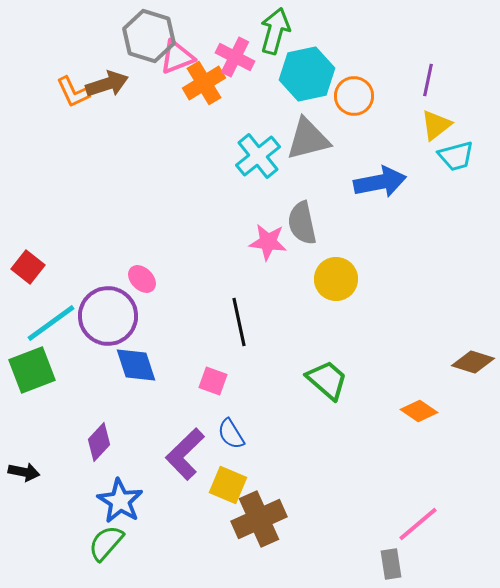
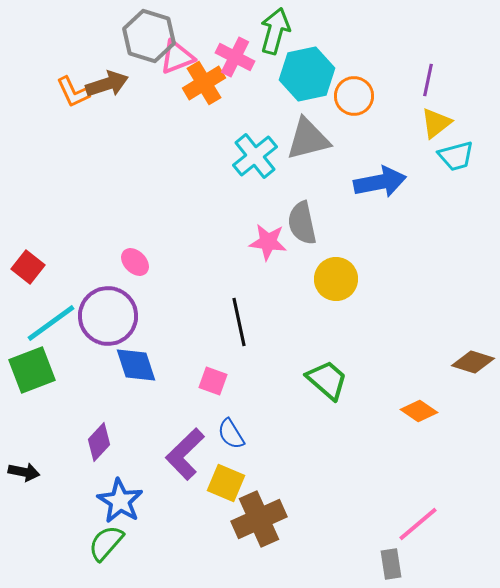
yellow triangle: moved 2 px up
cyan cross: moved 3 px left
pink ellipse: moved 7 px left, 17 px up
yellow square: moved 2 px left, 2 px up
